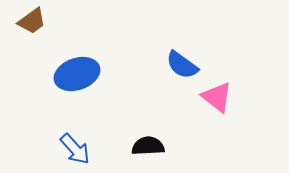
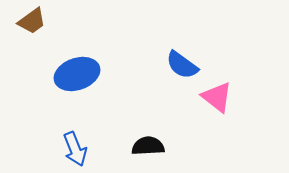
blue arrow: rotated 20 degrees clockwise
